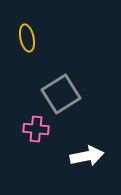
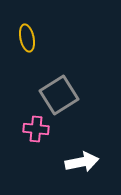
gray square: moved 2 px left, 1 px down
white arrow: moved 5 px left, 6 px down
